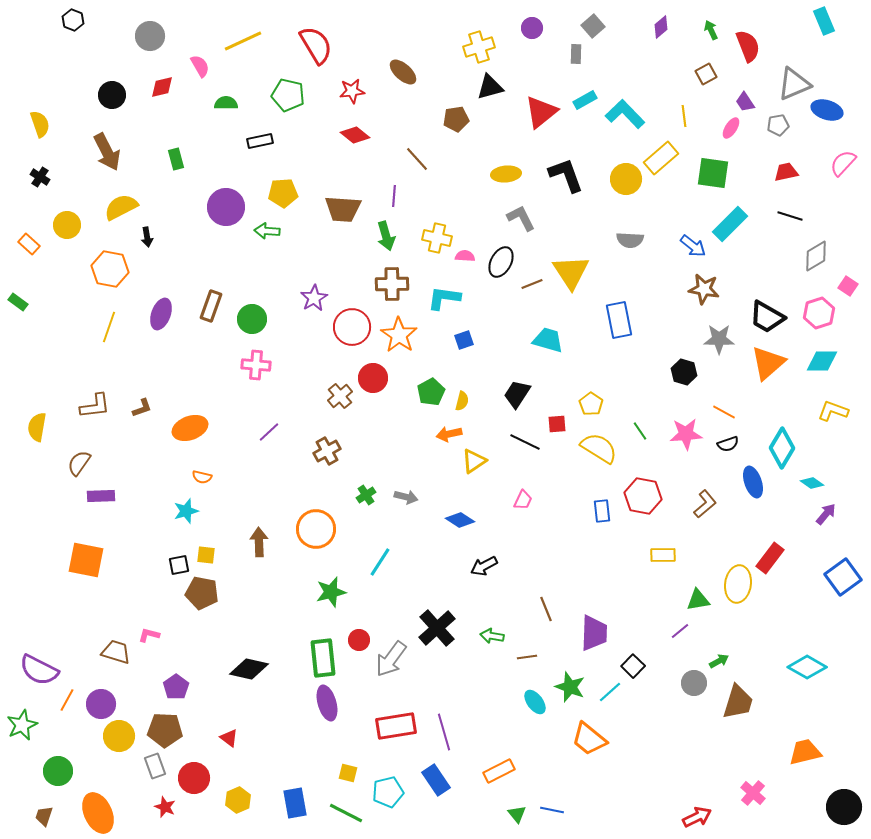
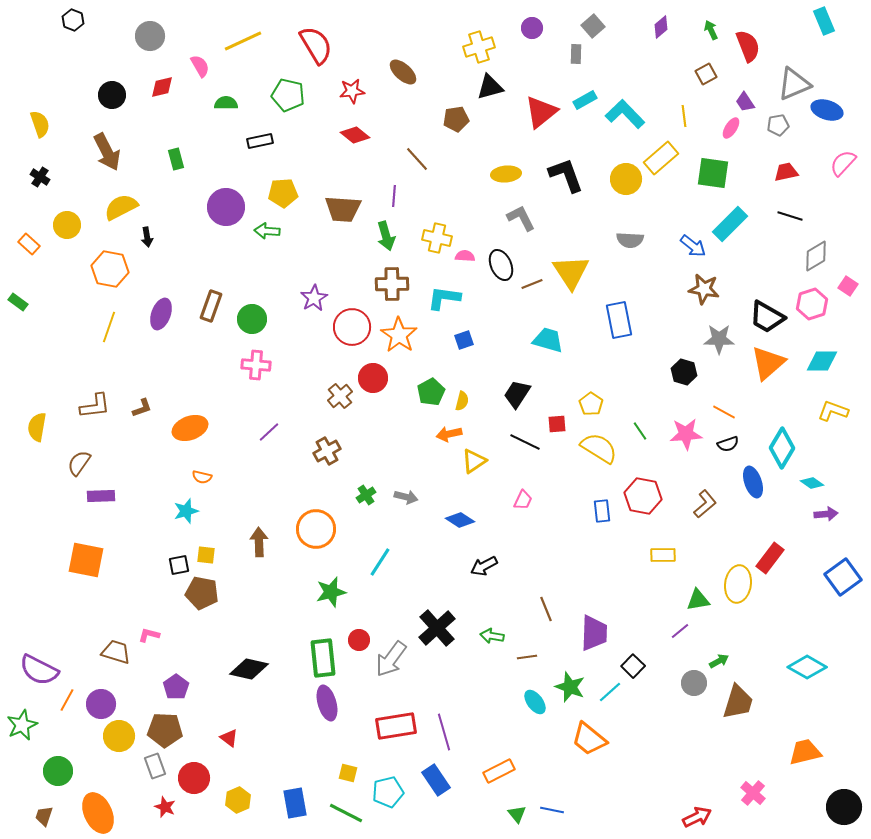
black ellipse at (501, 262): moved 3 px down; rotated 52 degrees counterclockwise
pink hexagon at (819, 313): moved 7 px left, 9 px up
purple arrow at (826, 514): rotated 45 degrees clockwise
